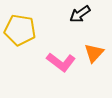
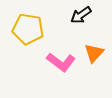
black arrow: moved 1 px right, 1 px down
yellow pentagon: moved 8 px right, 1 px up
